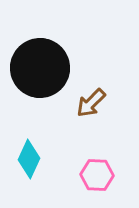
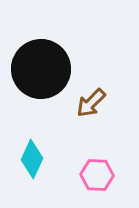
black circle: moved 1 px right, 1 px down
cyan diamond: moved 3 px right
